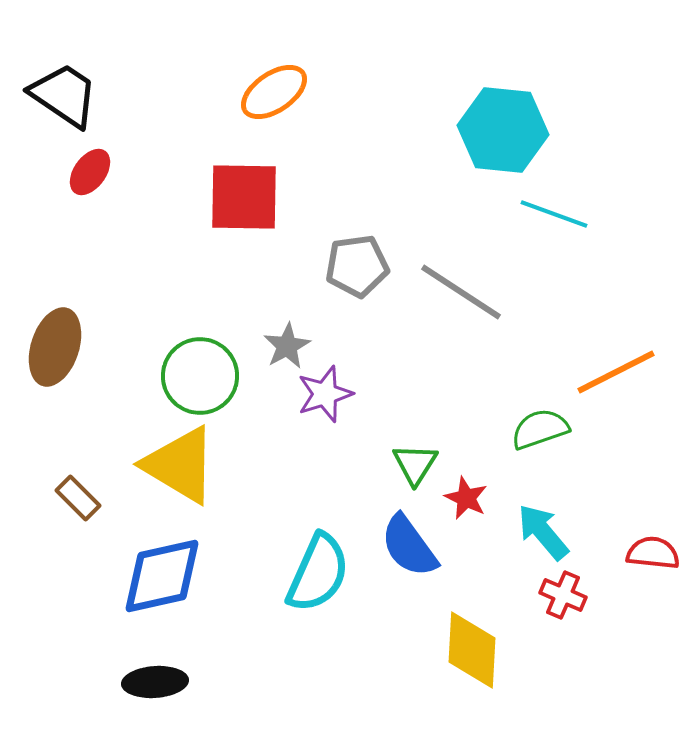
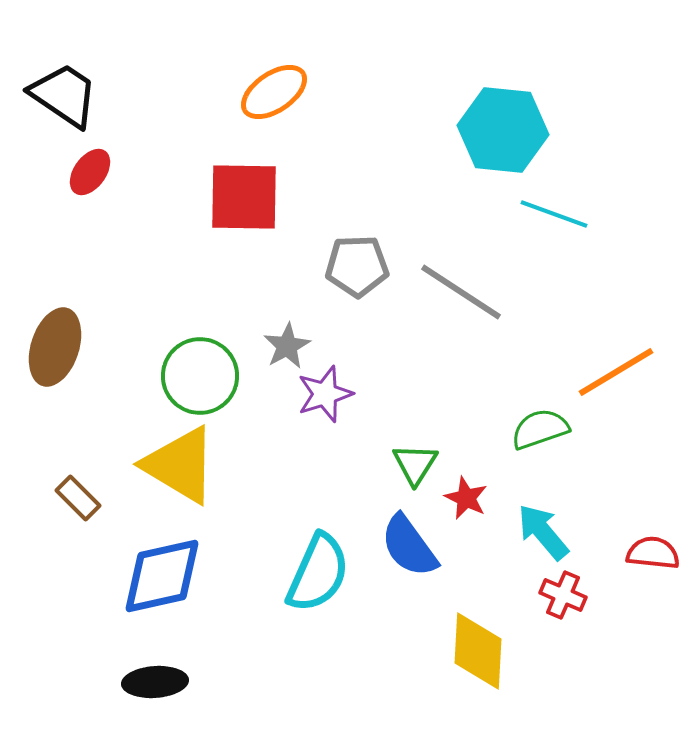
gray pentagon: rotated 6 degrees clockwise
orange line: rotated 4 degrees counterclockwise
yellow diamond: moved 6 px right, 1 px down
